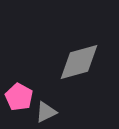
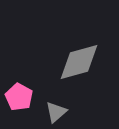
gray triangle: moved 10 px right; rotated 15 degrees counterclockwise
